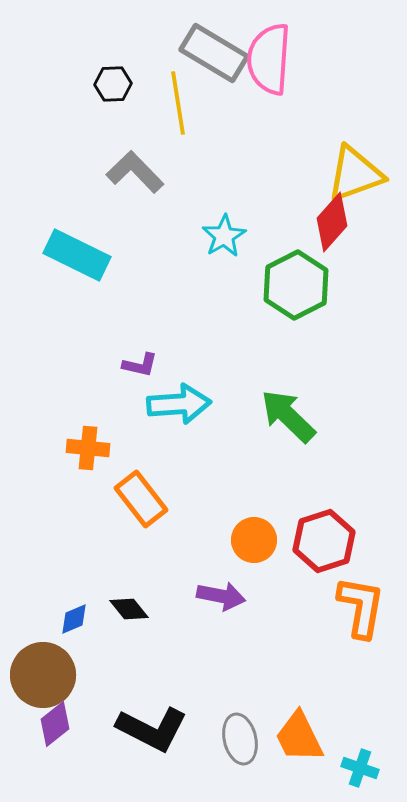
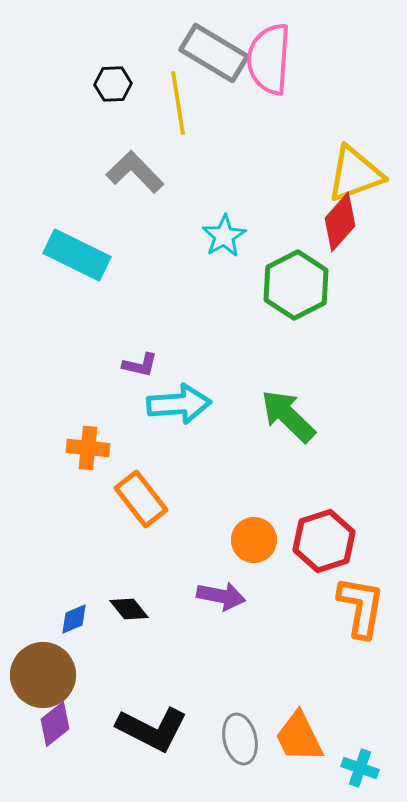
red diamond: moved 8 px right
